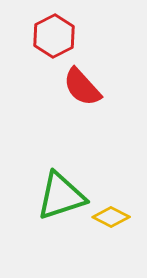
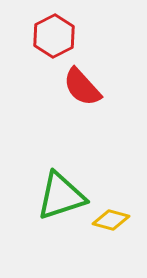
yellow diamond: moved 3 px down; rotated 12 degrees counterclockwise
